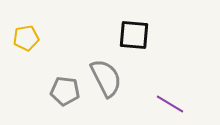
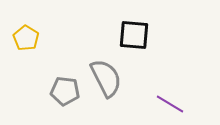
yellow pentagon: rotated 30 degrees counterclockwise
